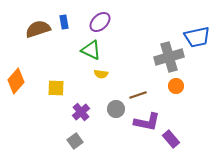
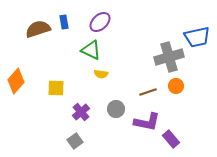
brown line: moved 10 px right, 3 px up
